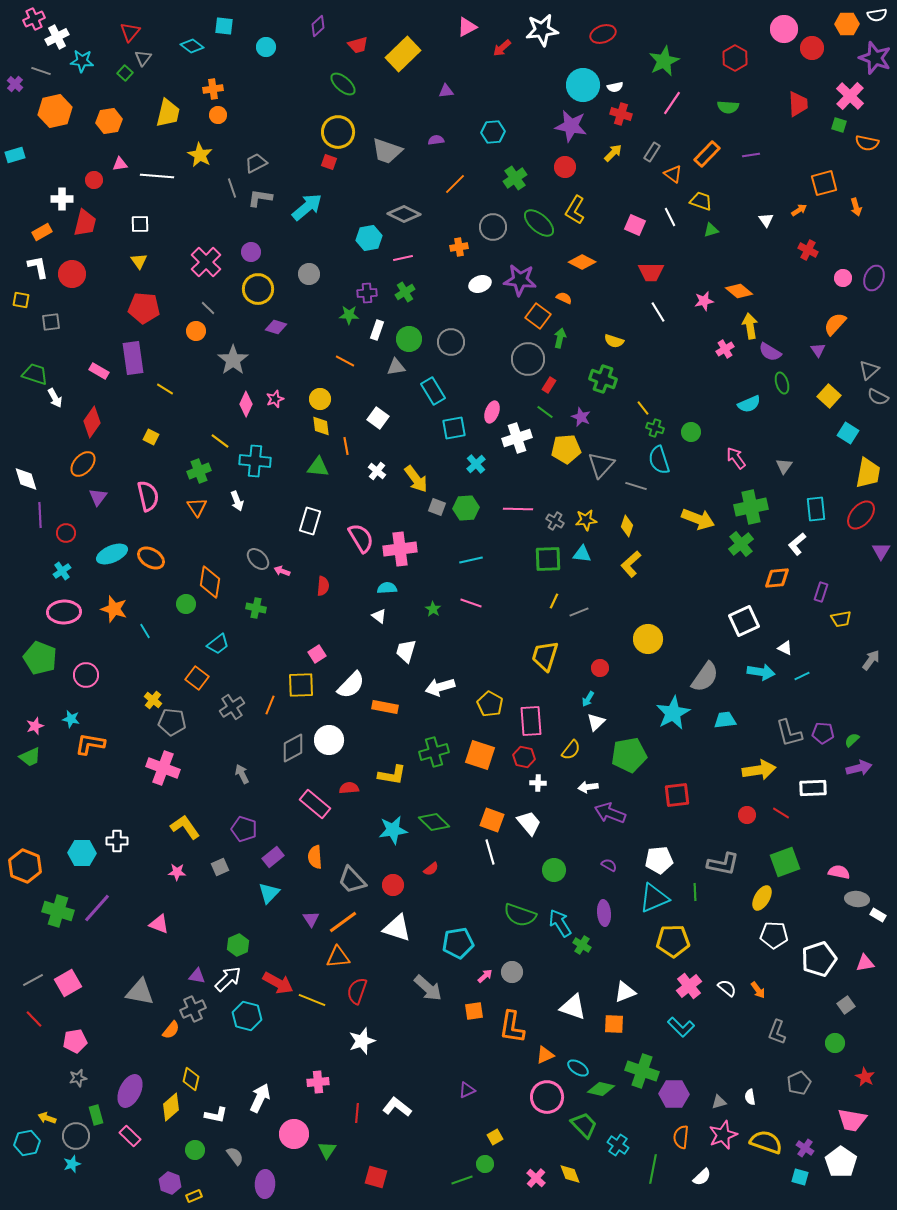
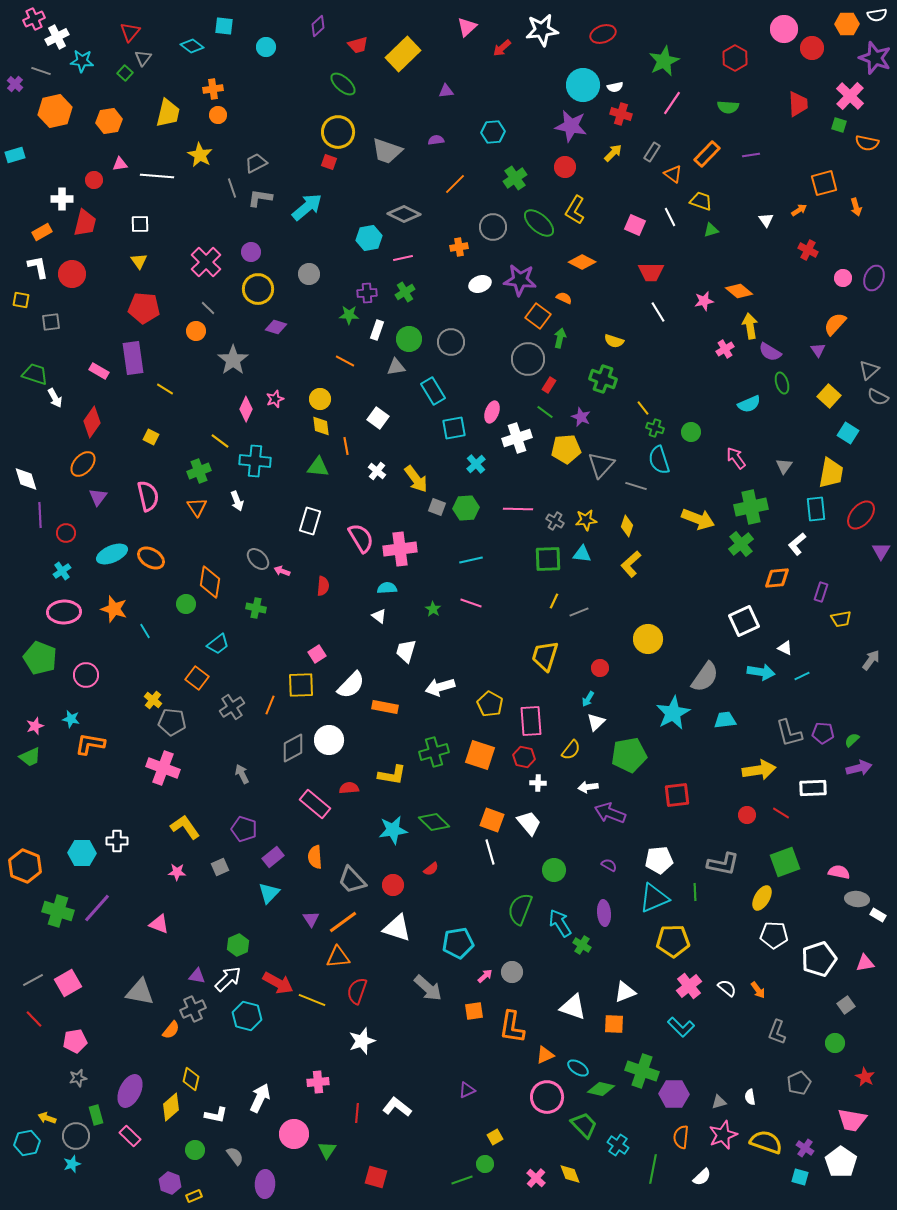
pink triangle at (467, 27): rotated 15 degrees counterclockwise
pink diamond at (246, 404): moved 5 px down
yellow trapezoid at (868, 473): moved 37 px left
green semicircle at (520, 915): moved 6 px up; rotated 92 degrees clockwise
